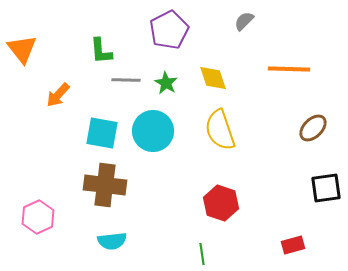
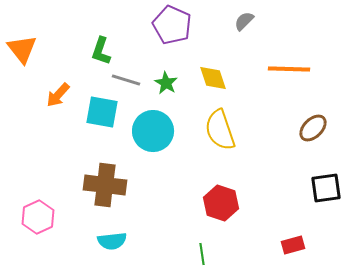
purple pentagon: moved 3 px right, 5 px up; rotated 21 degrees counterclockwise
green L-shape: rotated 24 degrees clockwise
gray line: rotated 16 degrees clockwise
cyan square: moved 21 px up
